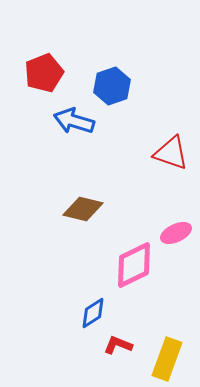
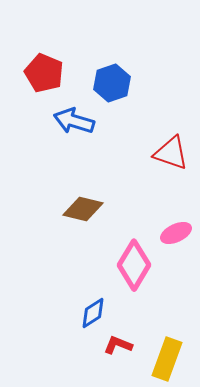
red pentagon: rotated 27 degrees counterclockwise
blue hexagon: moved 3 px up
pink diamond: rotated 33 degrees counterclockwise
